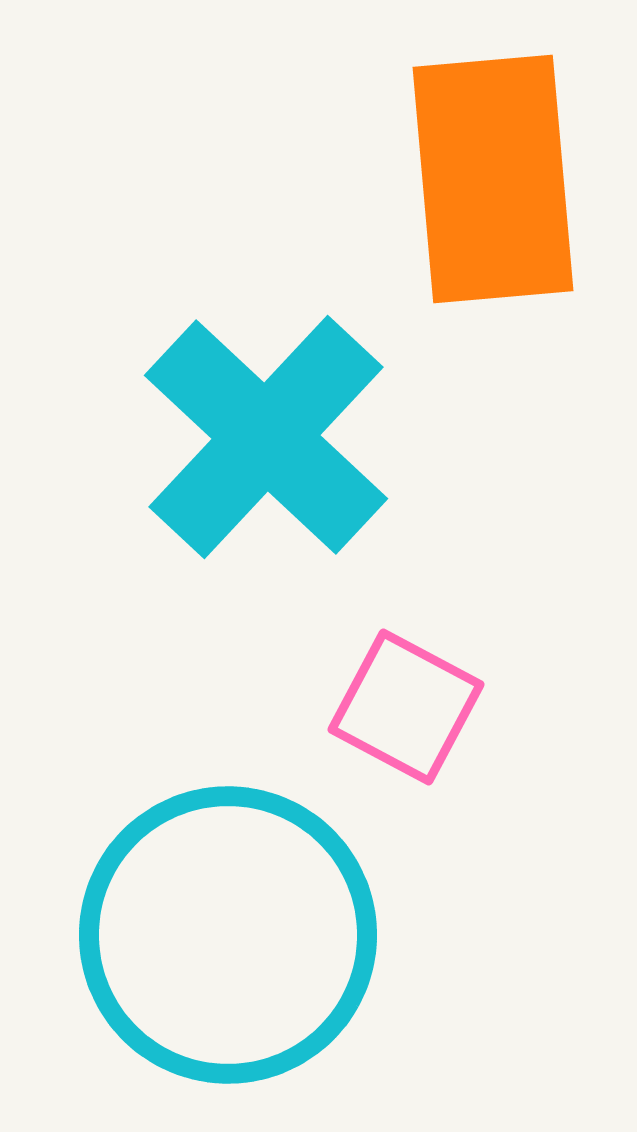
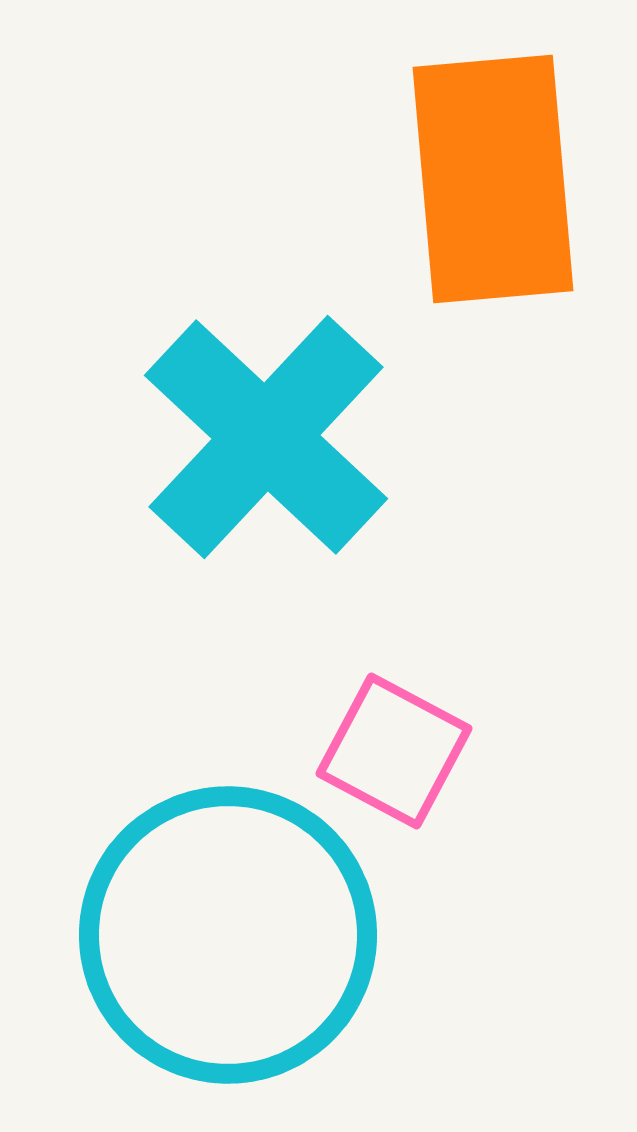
pink square: moved 12 px left, 44 px down
